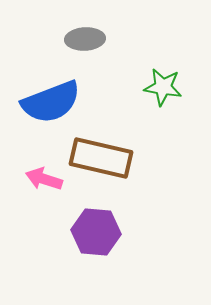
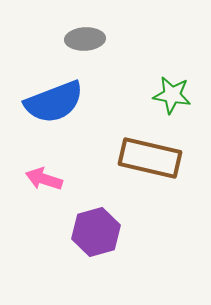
green star: moved 9 px right, 8 px down
blue semicircle: moved 3 px right
brown rectangle: moved 49 px right
purple hexagon: rotated 21 degrees counterclockwise
